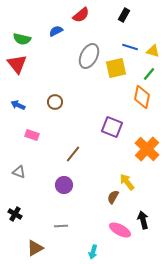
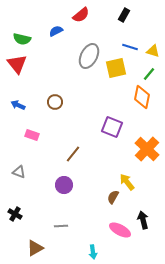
cyan arrow: rotated 24 degrees counterclockwise
